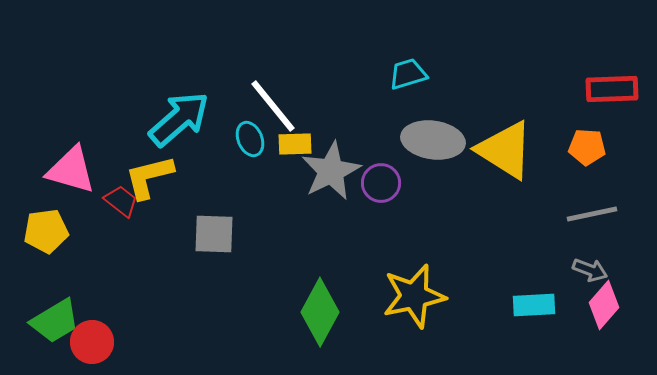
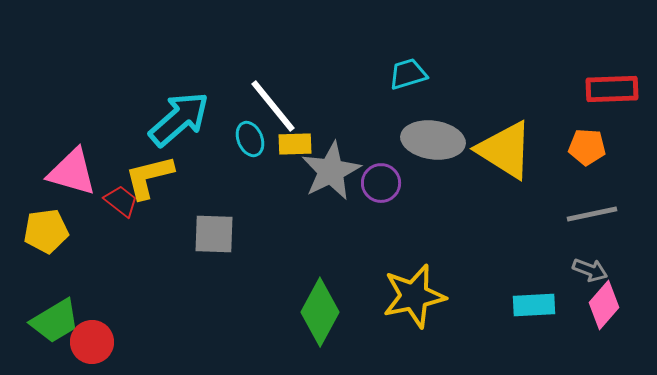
pink triangle: moved 1 px right, 2 px down
